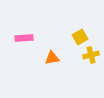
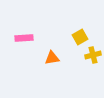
yellow cross: moved 2 px right
